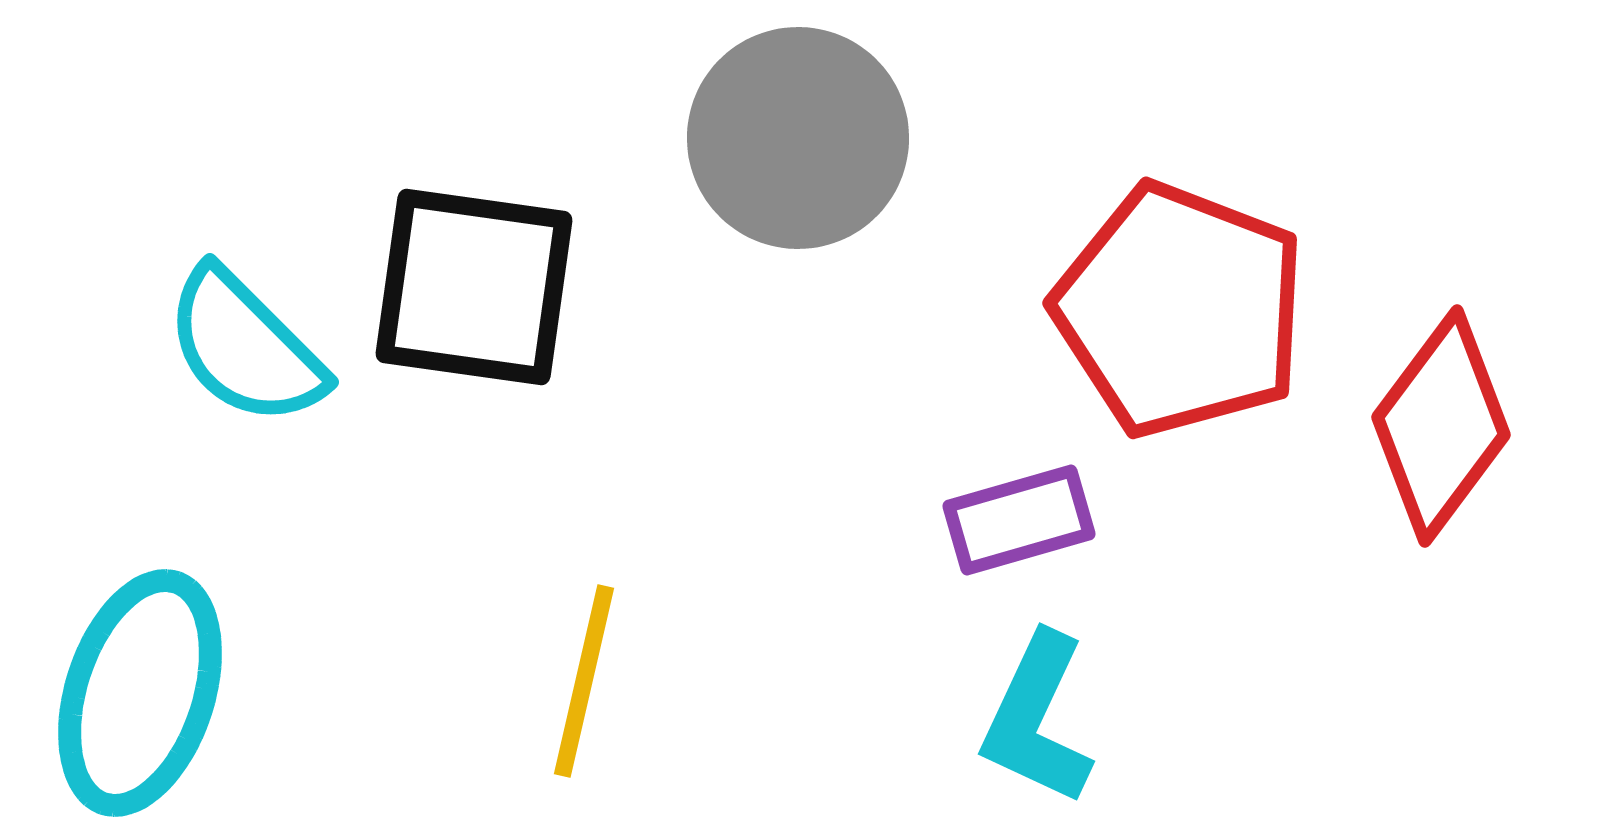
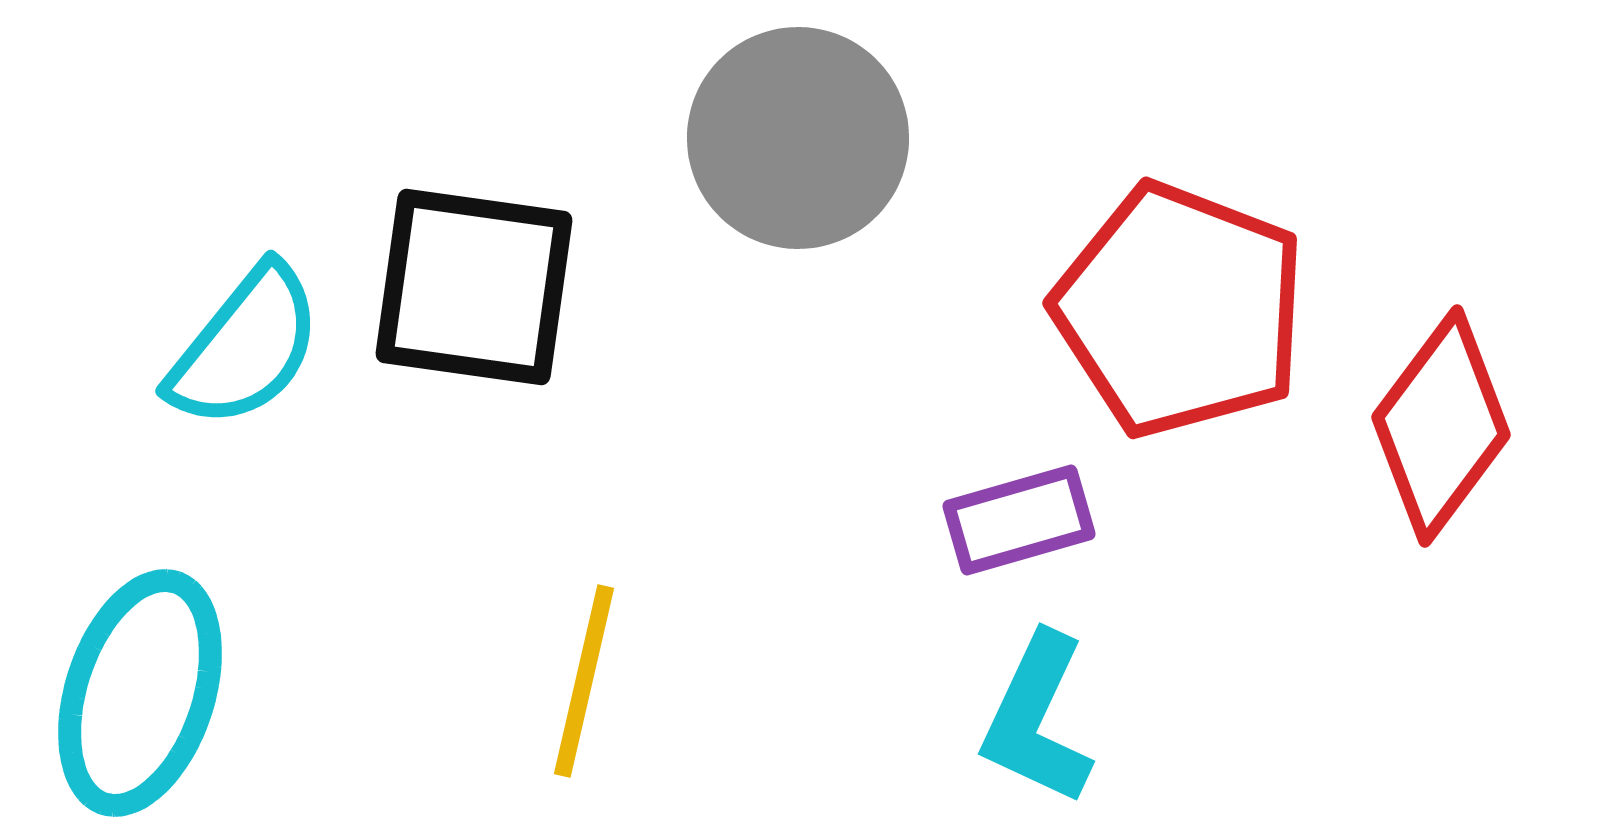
cyan semicircle: rotated 96 degrees counterclockwise
